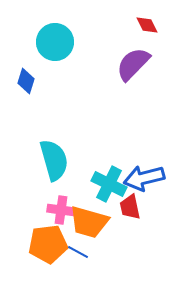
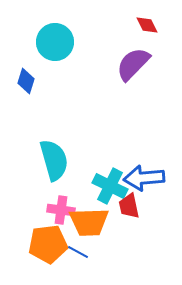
blue arrow: rotated 9 degrees clockwise
cyan cross: moved 1 px right, 2 px down
red trapezoid: moved 1 px left, 1 px up
orange trapezoid: rotated 18 degrees counterclockwise
